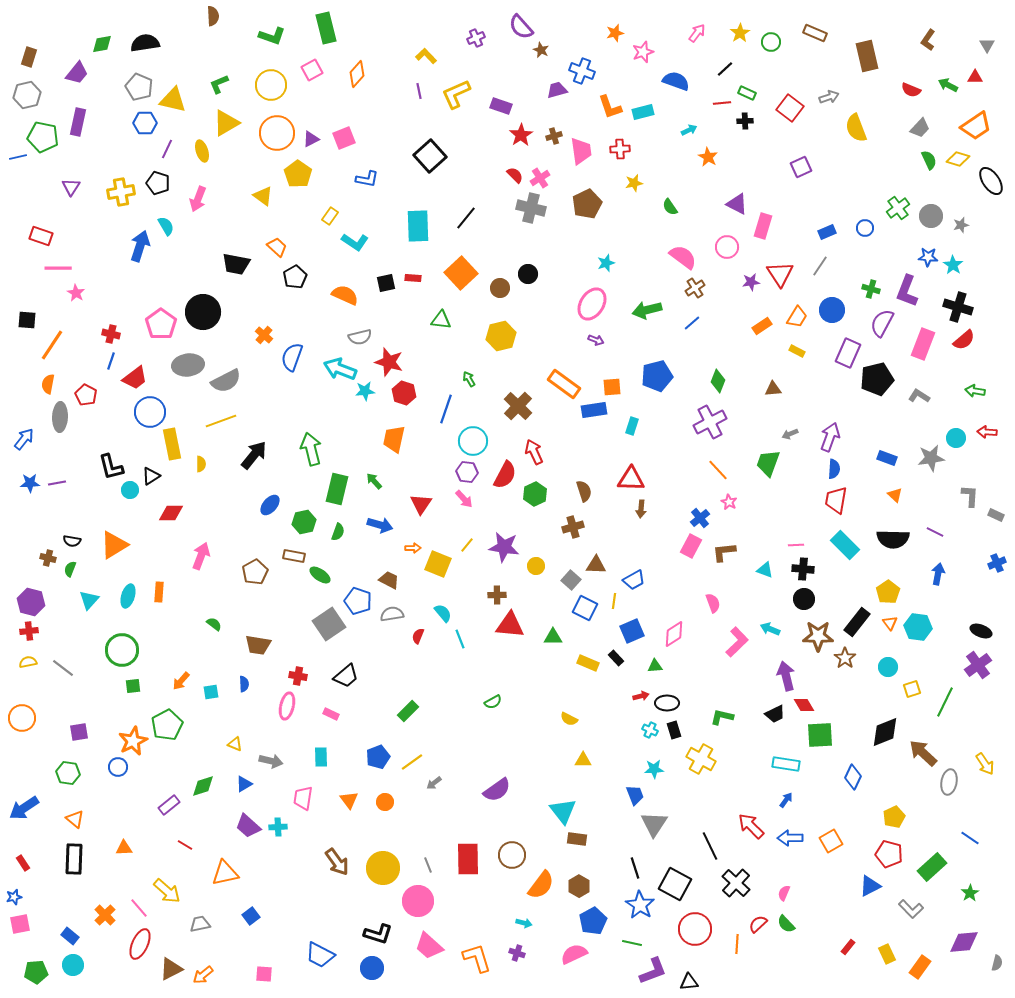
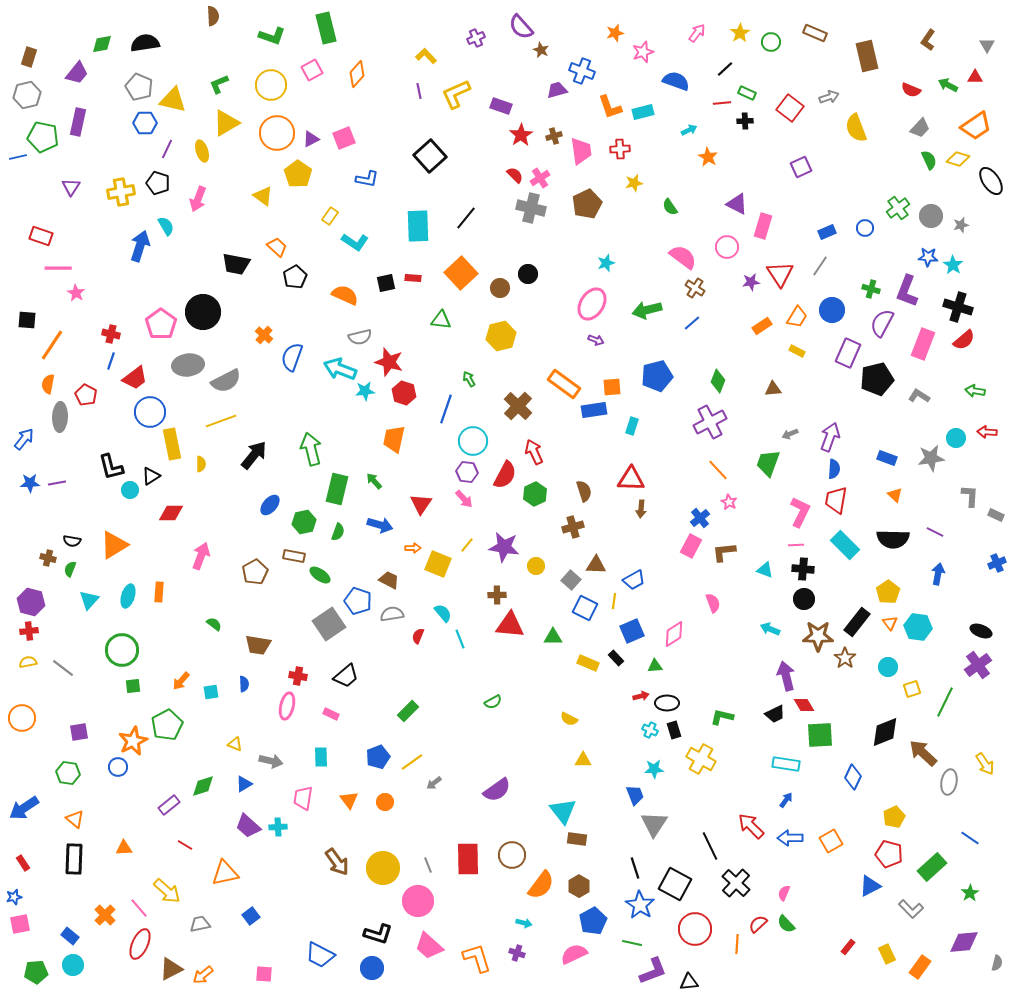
brown cross at (695, 288): rotated 24 degrees counterclockwise
pink L-shape at (737, 642): moved 63 px right, 130 px up; rotated 20 degrees counterclockwise
